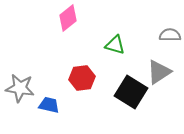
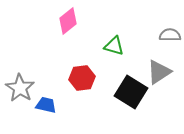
pink diamond: moved 3 px down
green triangle: moved 1 px left, 1 px down
gray star: rotated 24 degrees clockwise
blue trapezoid: moved 3 px left
